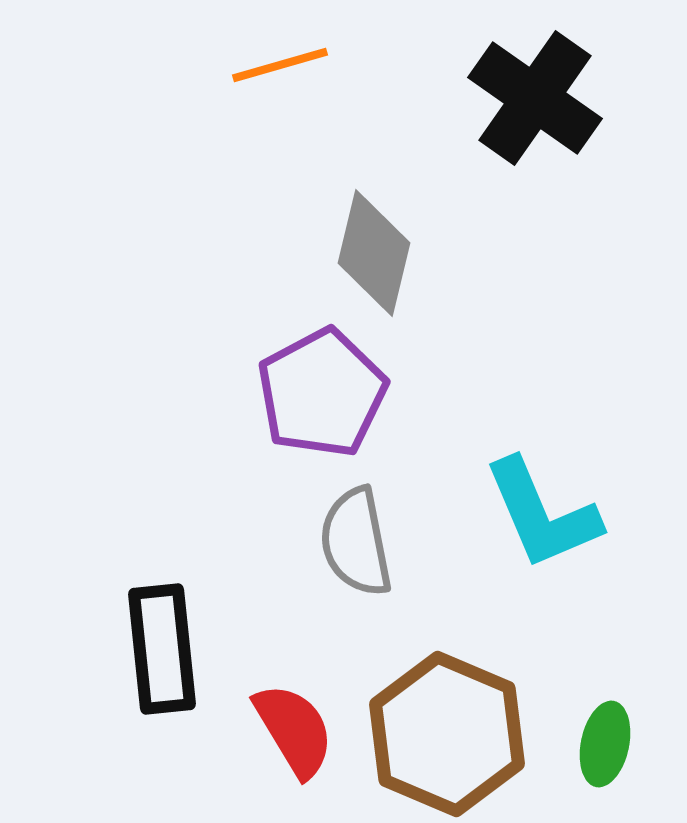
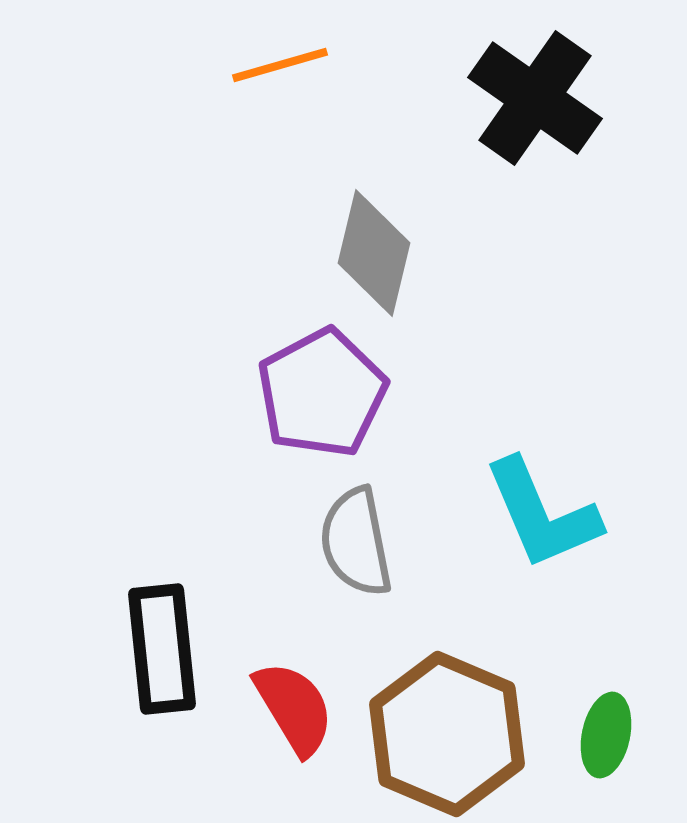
red semicircle: moved 22 px up
green ellipse: moved 1 px right, 9 px up
